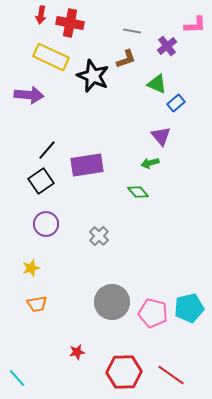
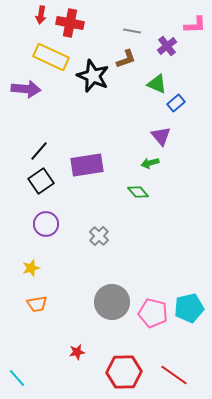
purple arrow: moved 3 px left, 6 px up
black line: moved 8 px left, 1 px down
red line: moved 3 px right
